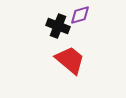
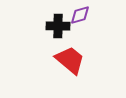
black cross: rotated 20 degrees counterclockwise
